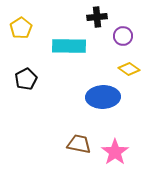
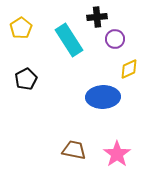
purple circle: moved 8 px left, 3 px down
cyan rectangle: moved 6 px up; rotated 56 degrees clockwise
yellow diamond: rotated 60 degrees counterclockwise
brown trapezoid: moved 5 px left, 6 px down
pink star: moved 2 px right, 2 px down
